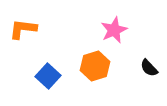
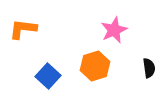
black semicircle: rotated 144 degrees counterclockwise
